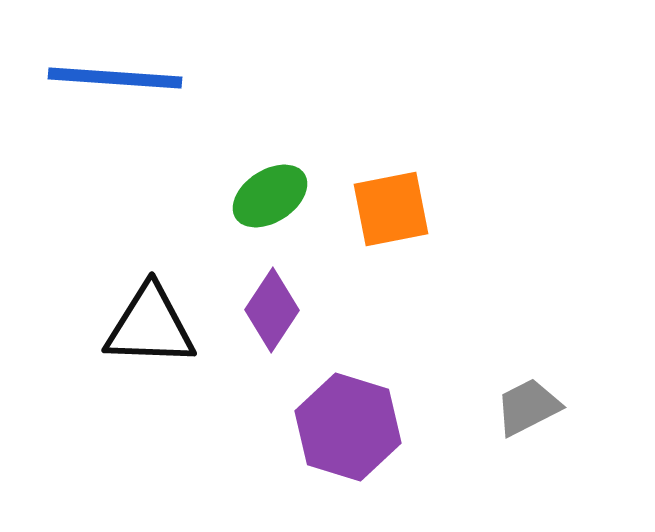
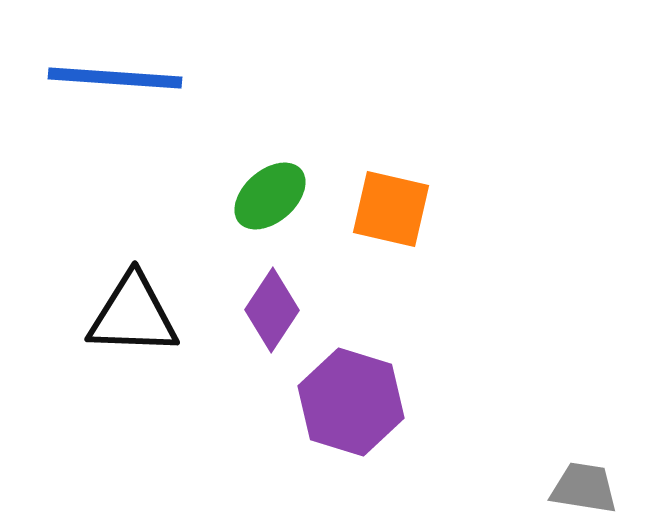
green ellipse: rotated 8 degrees counterclockwise
orange square: rotated 24 degrees clockwise
black triangle: moved 17 px left, 11 px up
gray trapezoid: moved 56 px right, 81 px down; rotated 36 degrees clockwise
purple hexagon: moved 3 px right, 25 px up
